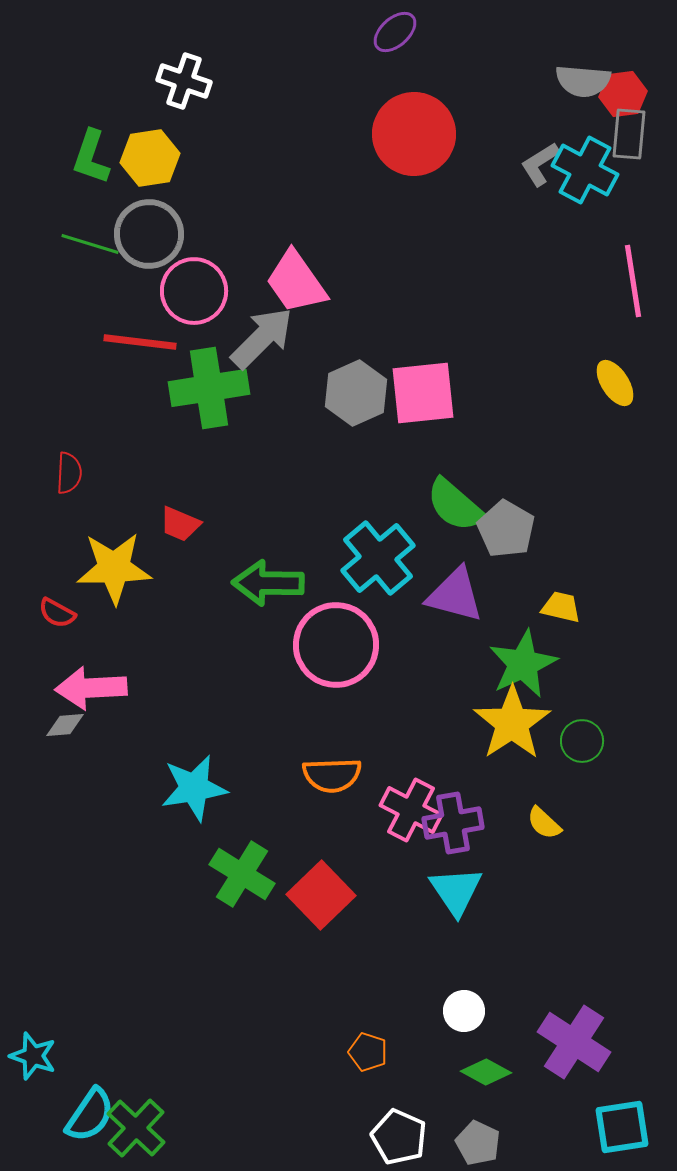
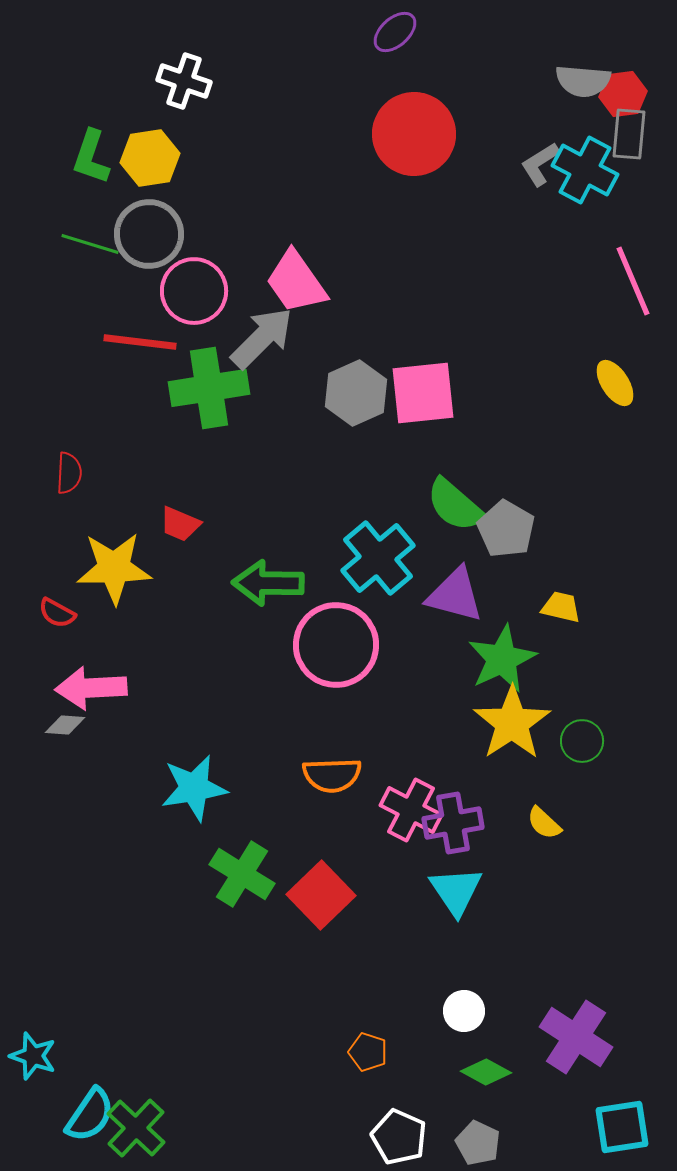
pink line at (633, 281): rotated 14 degrees counterclockwise
green star at (523, 664): moved 21 px left, 5 px up
gray diamond at (65, 725): rotated 9 degrees clockwise
purple cross at (574, 1042): moved 2 px right, 5 px up
